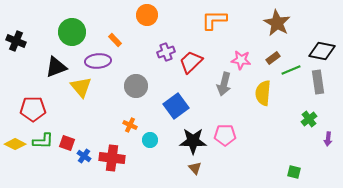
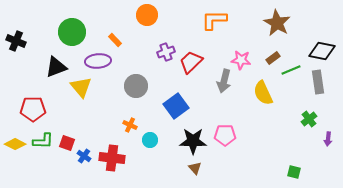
gray arrow: moved 3 px up
yellow semicircle: rotated 30 degrees counterclockwise
